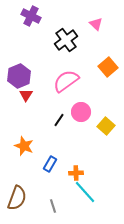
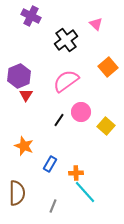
brown semicircle: moved 5 px up; rotated 20 degrees counterclockwise
gray line: rotated 40 degrees clockwise
